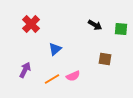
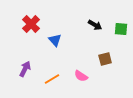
blue triangle: moved 9 px up; rotated 32 degrees counterclockwise
brown square: rotated 24 degrees counterclockwise
purple arrow: moved 1 px up
pink semicircle: moved 8 px right; rotated 56 degrees clockwise
